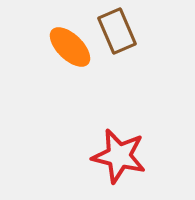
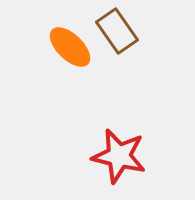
brown rectangle: rotated 12 degrees counterclockwise
